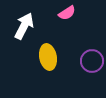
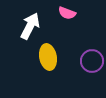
pink semicircle: rotated 54 degrees clockwise
white arrow: moved 6 px right
